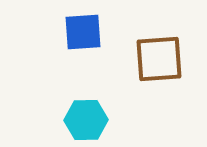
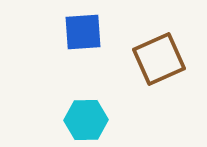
brown square: rotated 20 degrees counterclockwise
